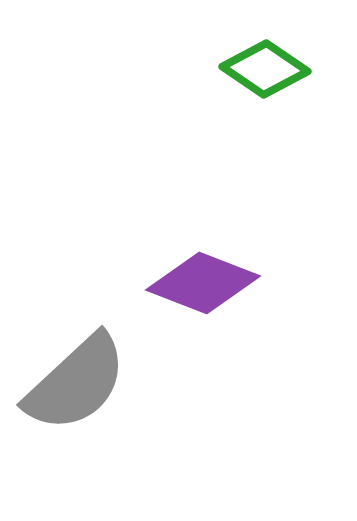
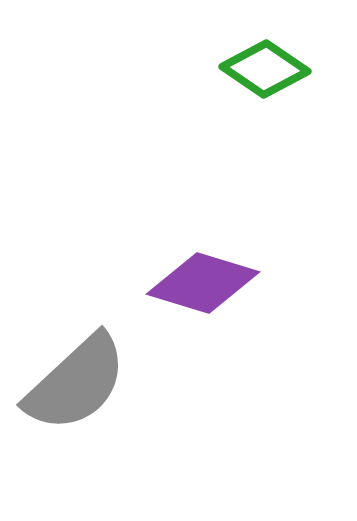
purple diamond: rotated 4 degrees counterclockwise
